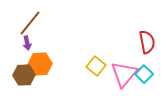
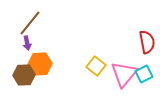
cyan square: rotated 18 degrees clockwise
